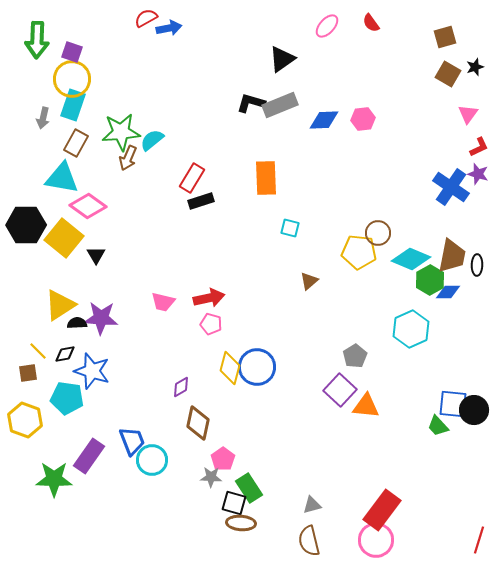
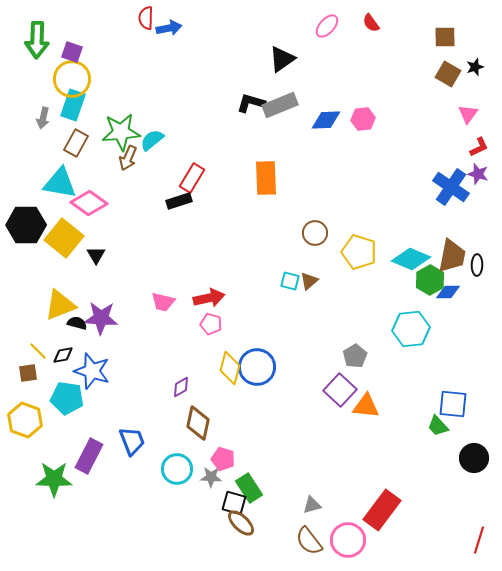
red semicircle at (146, 18): rotated 60 degrees counterclockwise
brown square at (445, 37): rotated 15 degrees clockwise
blue diamond at (324, 120): moved 2 px right
cyan triangle at (62, 178): moved 2 px left, 5 px down
black rectangle at (201, 201): moved 22 px left
pink diamond at (88, 206): moved 1 px right, 3 px up
cyan square at (290, 228): moved 53 px down
brown circle at (378, 233): moved 63 px left
yellow pentagon at (359, 252): rotated 12 degrees clockwise
yellow triangle at (60, 305): rotated 12 degrees clockwise
black semicircle at (77, 323): rotated 18 degrees clockwise
cyan hexagon at (411, 329): rotated 18 degrees clockwise
black diamond at (65, 354): moved 2 px left, 1 px down
black circle at (474, 410): moved 48 px down
purple rectangle at (89, 456): rotated 8 degrees counterclockwise
pink pentagon at (223, 459): rotated 20 degrees counterclockwise
cyan circle at (152, 460): moved 25 px right, 9 px down
brown ellipse at (241, 523): rotated 40 degrees clockwise
pink circle at (376, 540): moved 28 px left
brown semicircle at (309, 541): rotated 24 degrees counterclockwise
